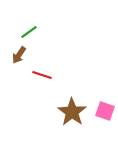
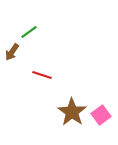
brown arrow: moved 7 px left, 3 px up
pink square: moved 4 px left, 4 px down; rotated 36 degrees clockwise
